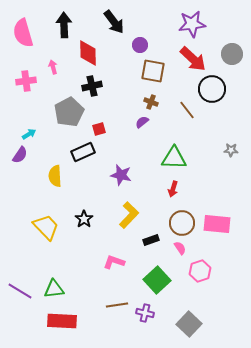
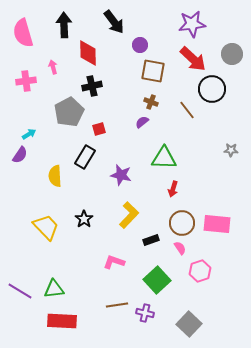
black rectangle at (83, 152): moved 2 px right, 5 px down; rotated 35 degrees counterclockwise
green triangle at (174, 158): moved 10 px left
